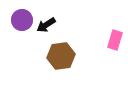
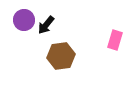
purple circle: moved 2 px right
black arrow: rotated 18 degrees counterclockwise
